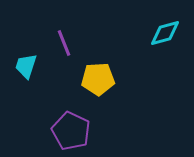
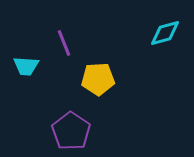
cyan trapezoid: rotated 104 degrees counterclockwise
purple pentagon: rotated 9 degrees clockwise
